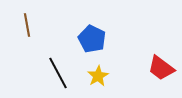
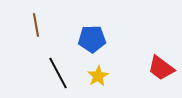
brown line: moved 9 px right
blue pentagon: rotated 28 degrees counterclockwise
